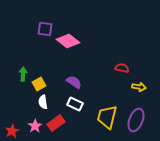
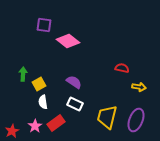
purple square: moved 1 px left, 4 px up
